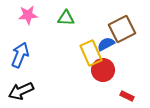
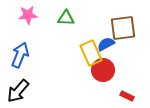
brown square: moved 1 px right, 1 px up; rotated 20 degrees clockwise
black arrow: moved 3 px left; rotated 25 degrees counterclockwise
